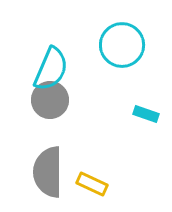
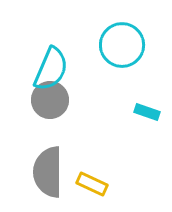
cyan rectangle: moved 1 px right, 2 px up
